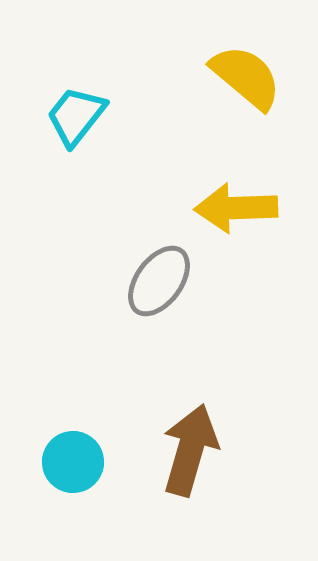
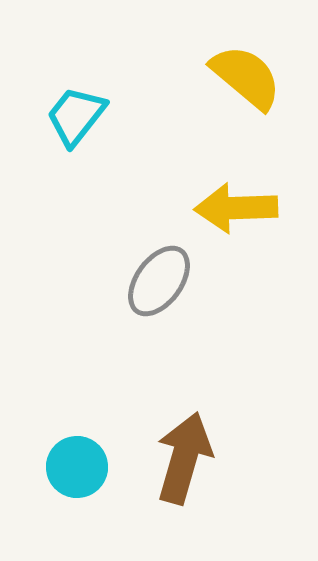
brown arrow: moved 6 px left, 8 px down
cyan circle: moved 4 px right, 5 px down
